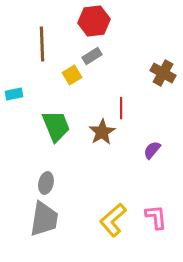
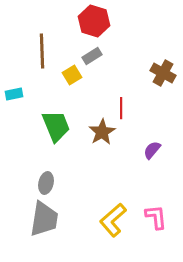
red hexagon: rotated 24 degrees clockwise
brown line: moved 7 px down
